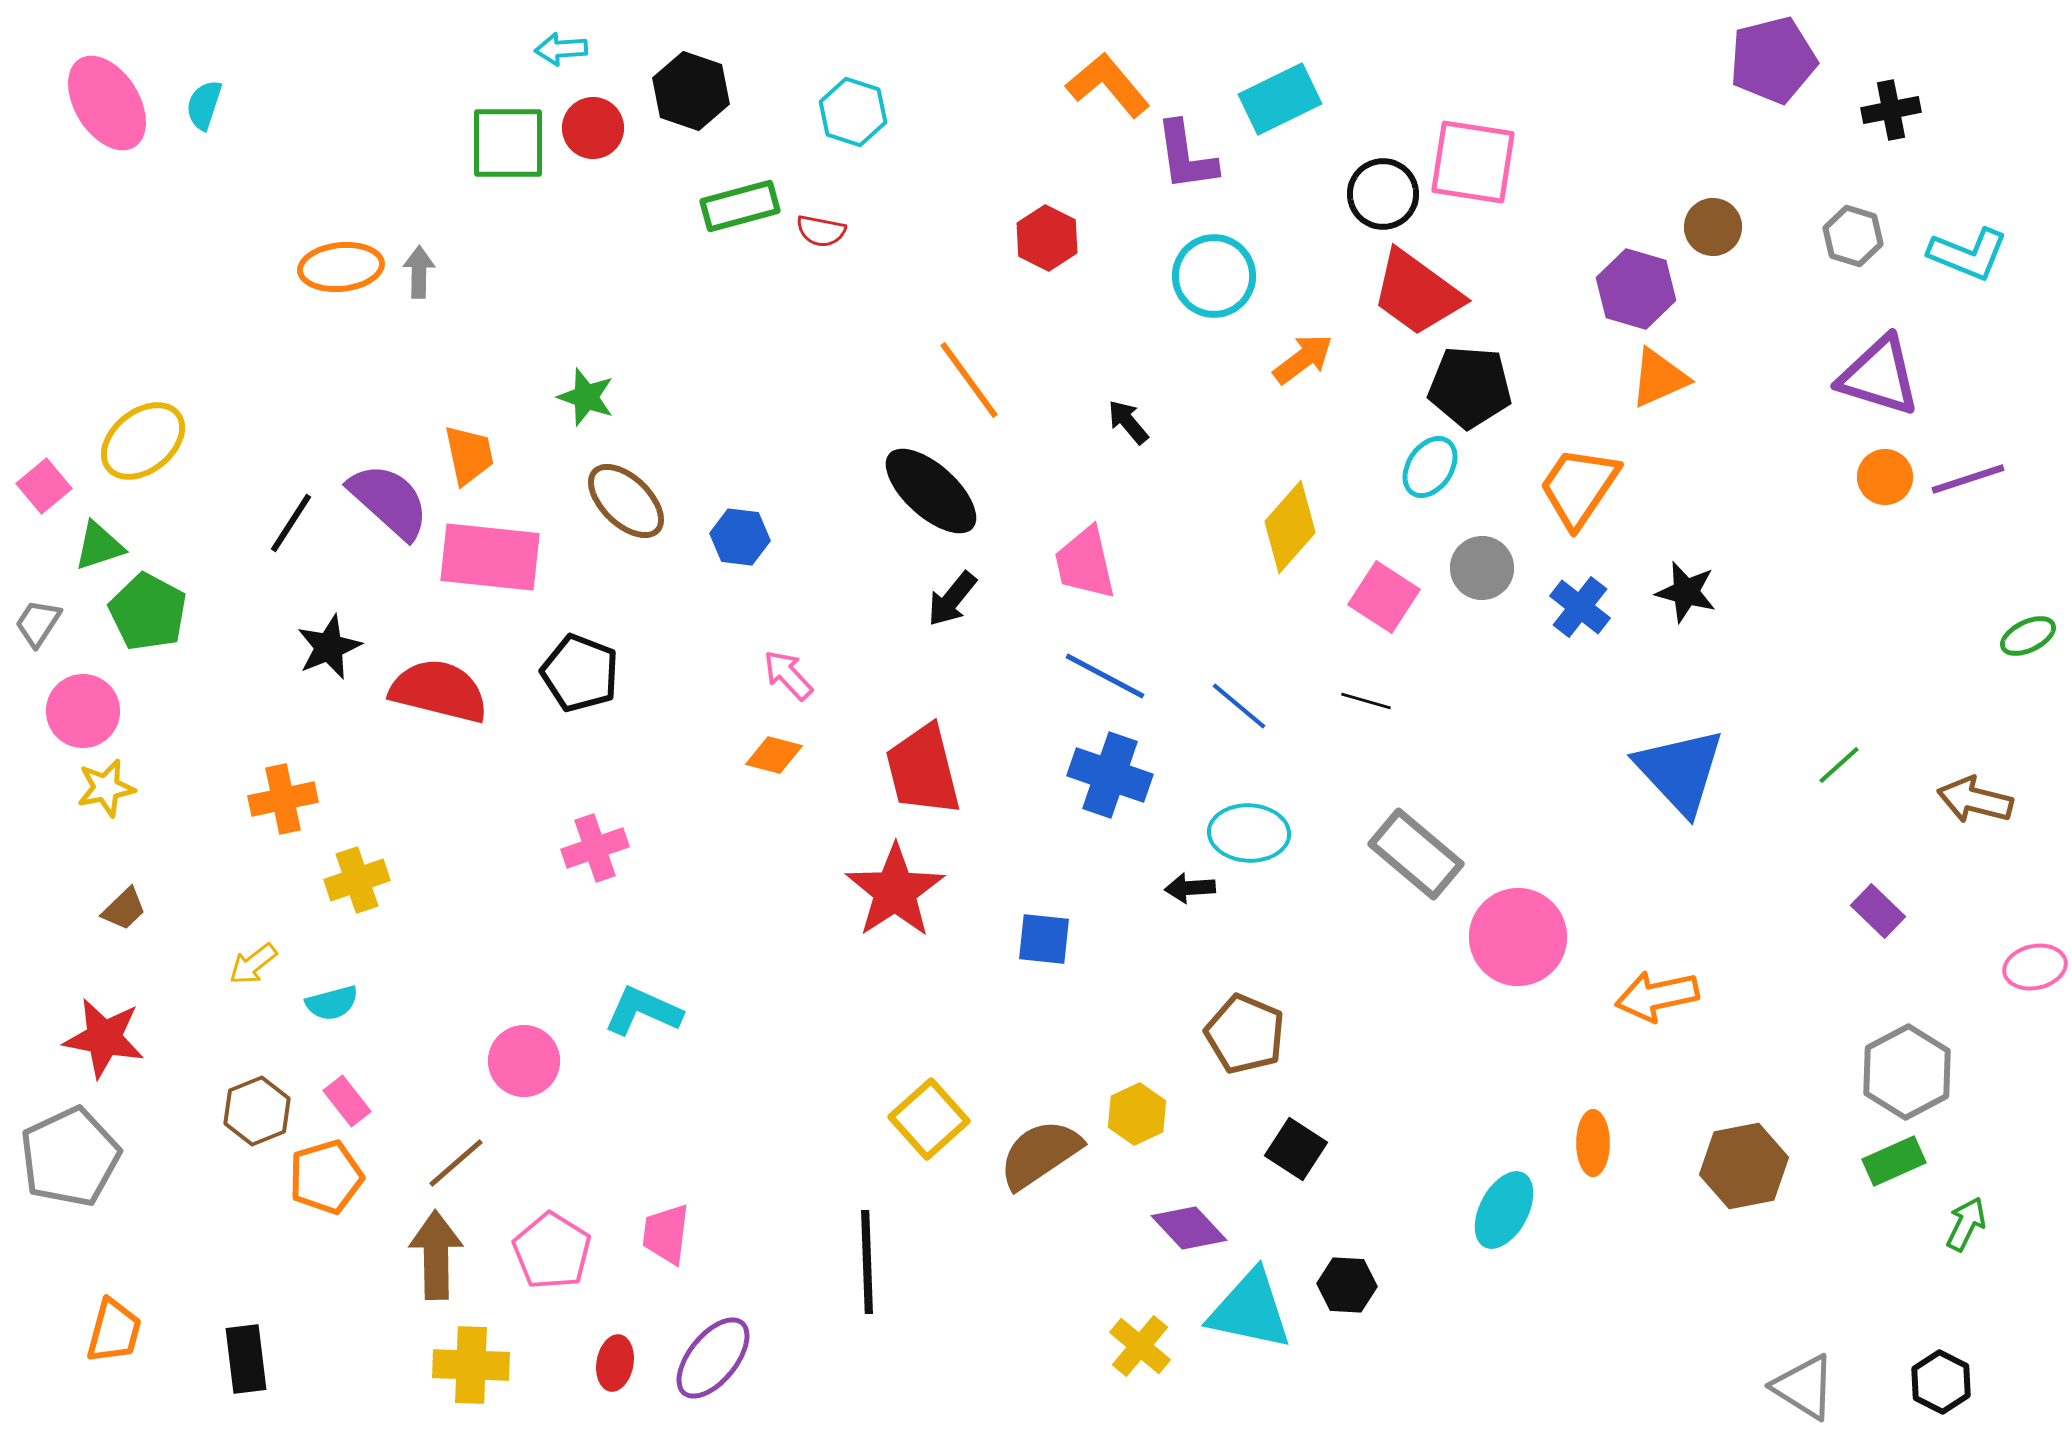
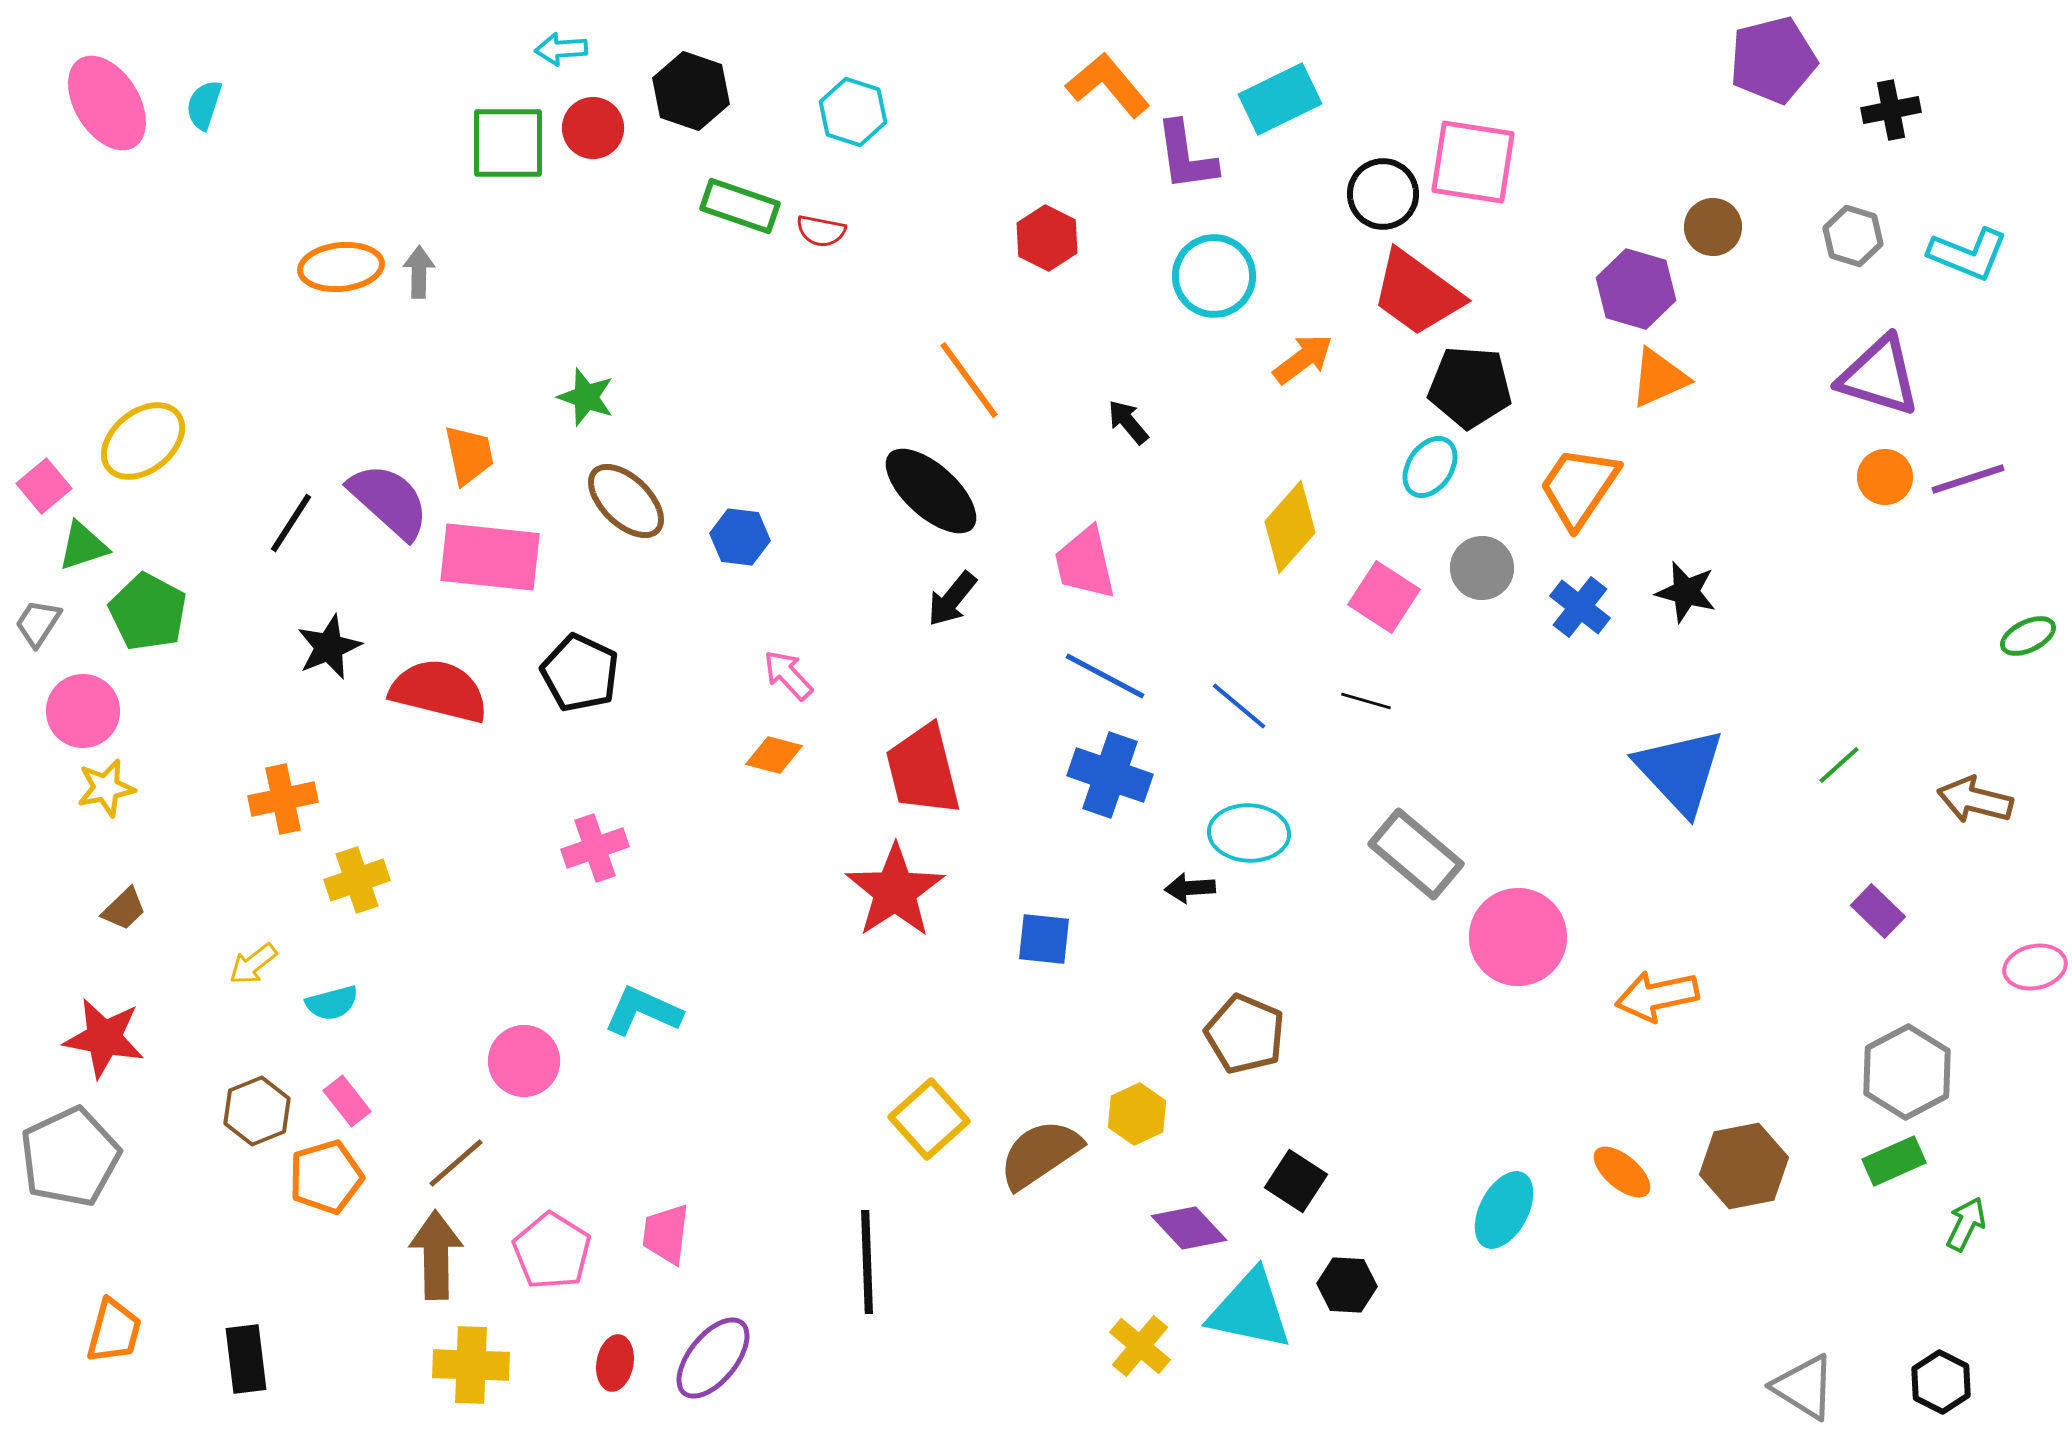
green rectangle at (740, 206): rotated 34 degrees clockwise
green triangle at (99, 546): moved 16 px left
black pentagon at (580, 673): rotated 4 degrees clockwise
orange ellipse at (1593, 1143): moved 29 px right, 29 px down; rotated 50 degrees counterclockwise
black square at (1296, 1149): moved 32 px down
